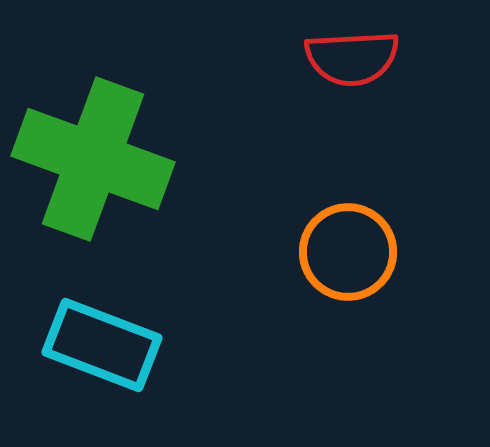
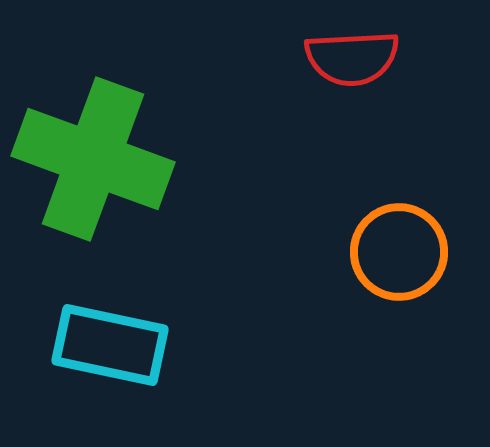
orange circle: moved 51 px right
cyan rectangle: moved 8 px right; rotated 9 degrees counterclockwise
